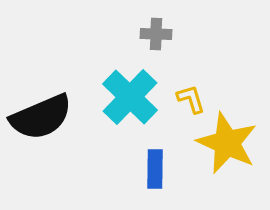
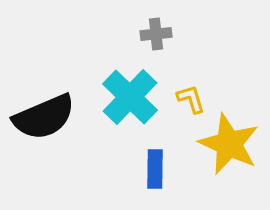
gray cross: rotated 8 degrees counterclockwise
black semicircle: moved 3 px right
yellow star: moved 2 px right, 1 px down
